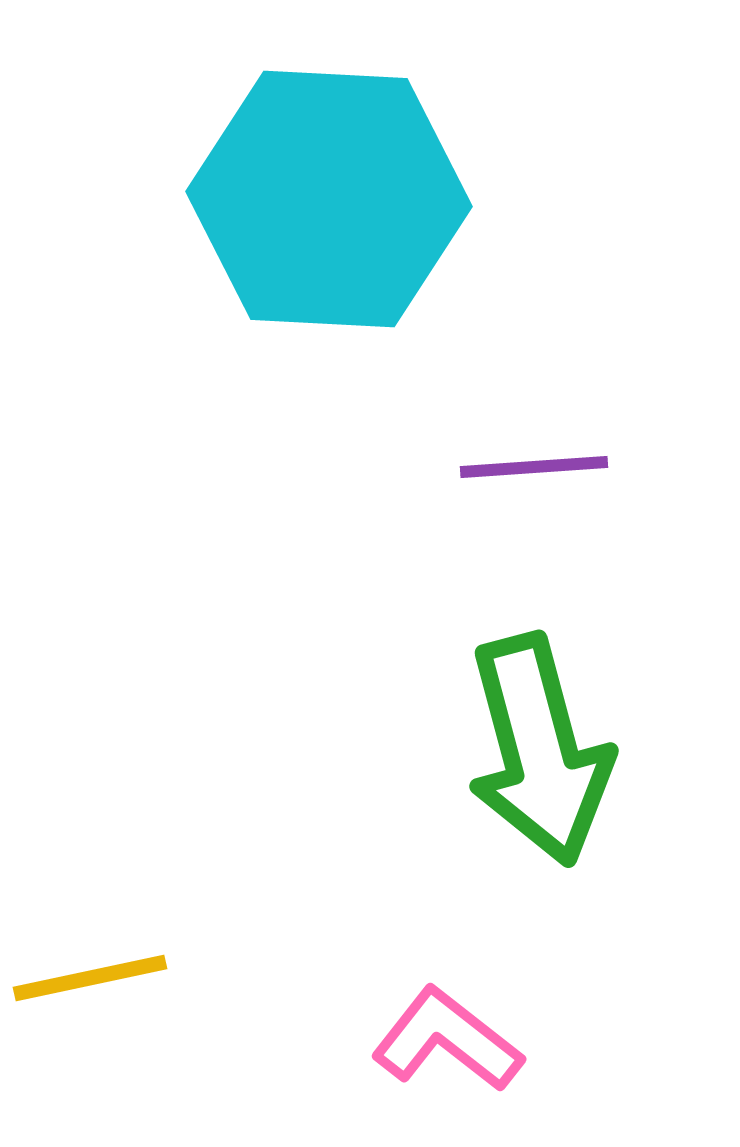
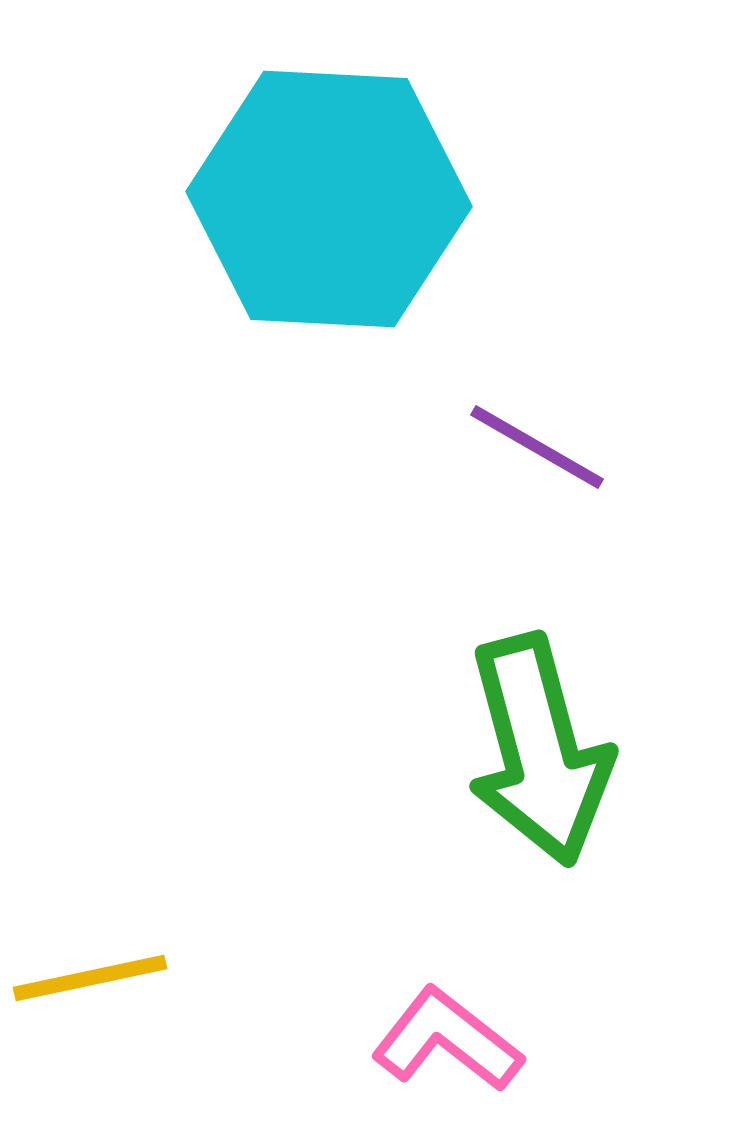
purple line: moved 3 px right, 20 px up; rotated 34 degrees clockwise
